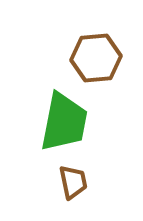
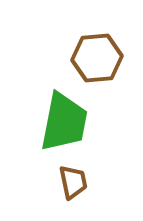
brown hexagon: moved 1 px right
